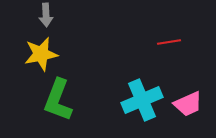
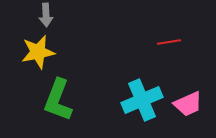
yellow star: moved 3 px left, 2 px up
